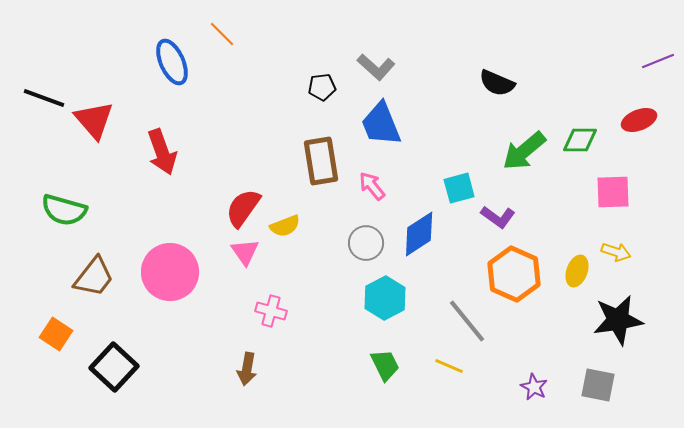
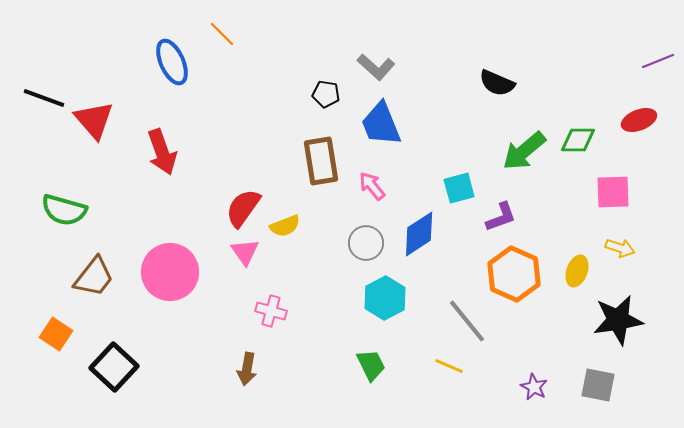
black pentagon: moved 4 px right, 7 px down; rotated 16 degrees clockwise
green diamond: moved 2 px left
purple L-shape: moved 3 px right; rotated 56 degrees counterclockwise
yellow arrow: moved 4 px right, 4 px up
green trapezoid: moved 14 px left
